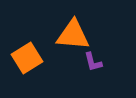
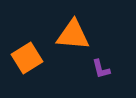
purple L-shape: moved 8 px right, 7 px down
